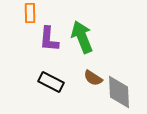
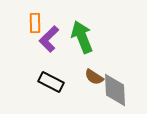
orange rectangle: moved 5 px right, 10 px down
purple L-shape: rotated 40 degrees clockwise
brown semicircle: moved 1 px right, 1 px up
gray diamond: moved 4 px left, 2 px up
